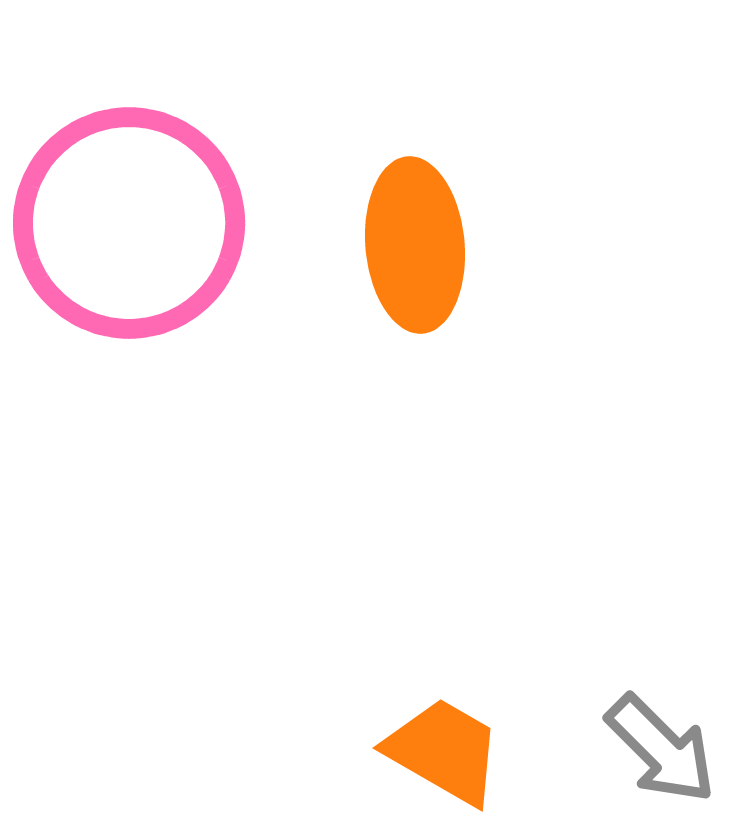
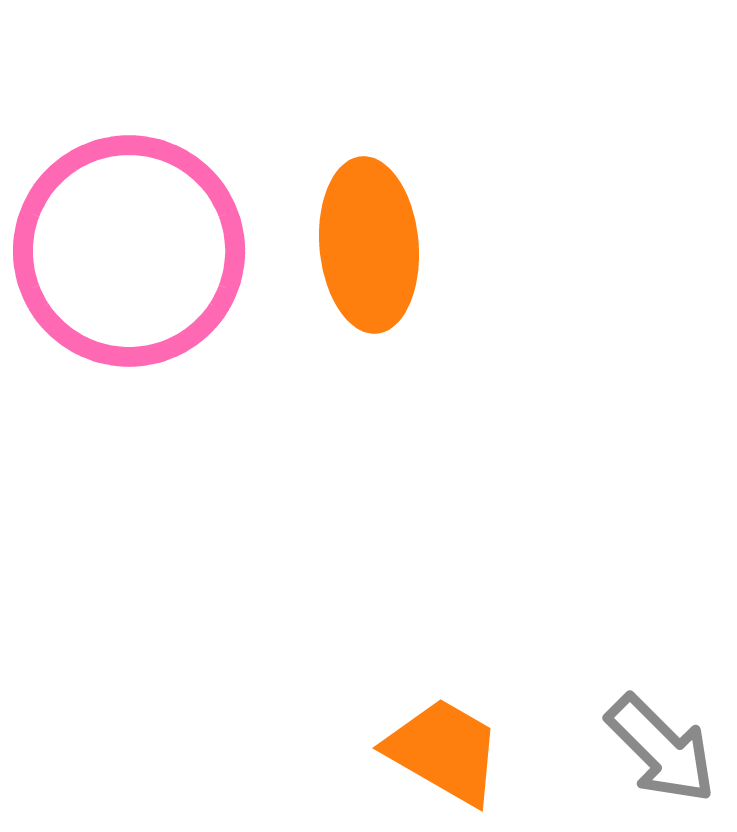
pink circle: moved 28 px down
orange ellipse: moved 46 px left
